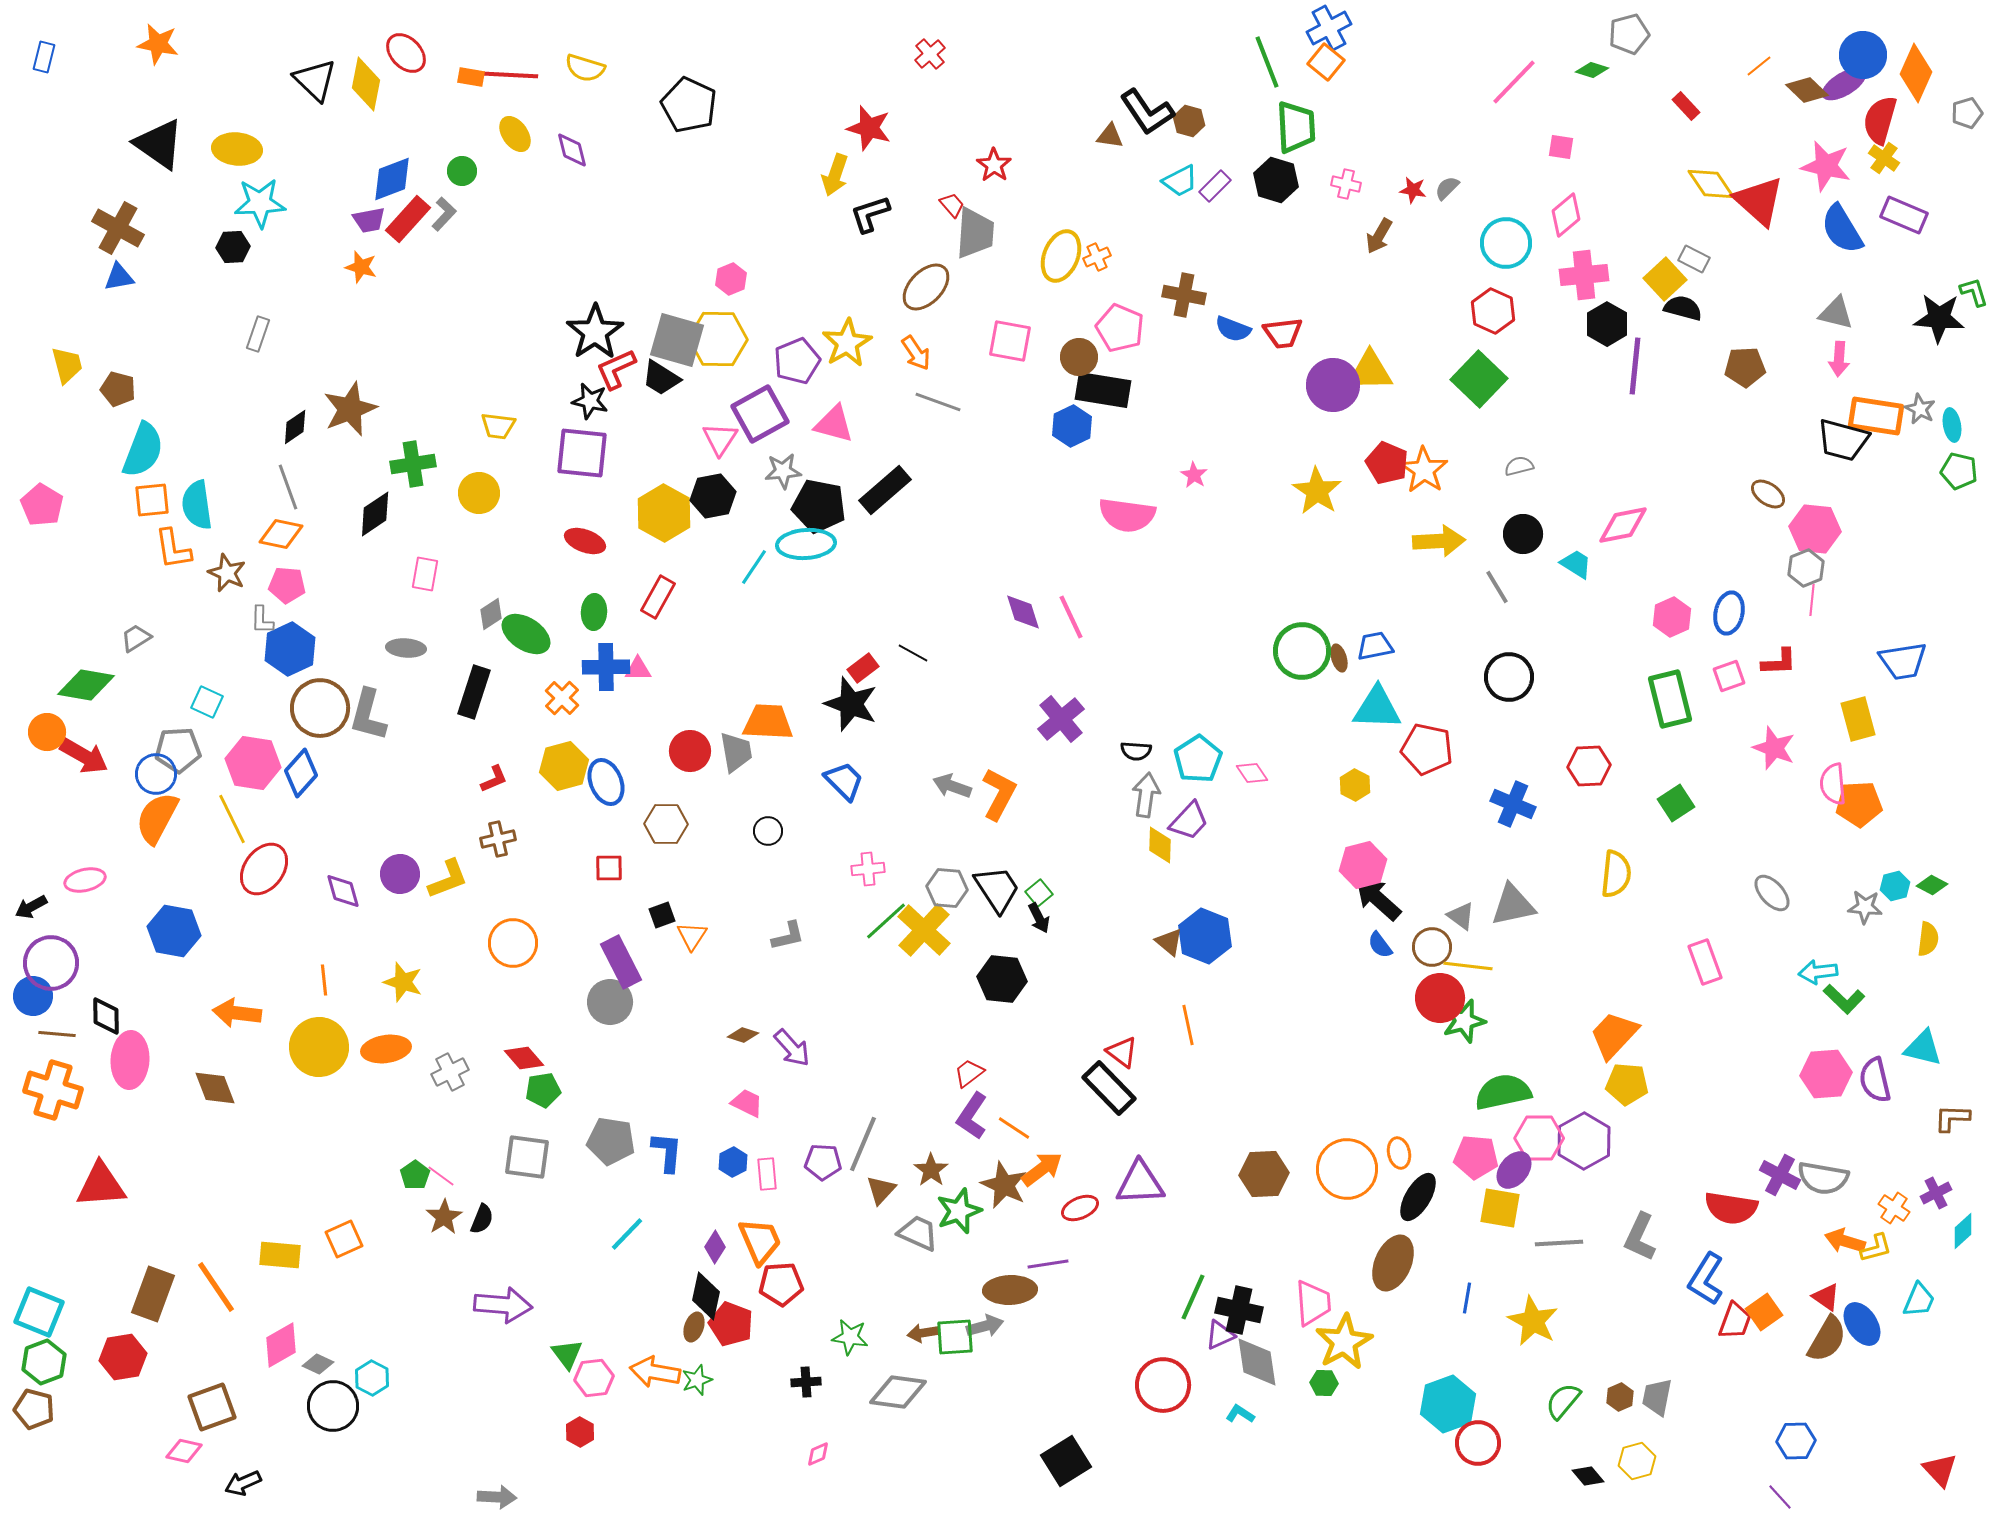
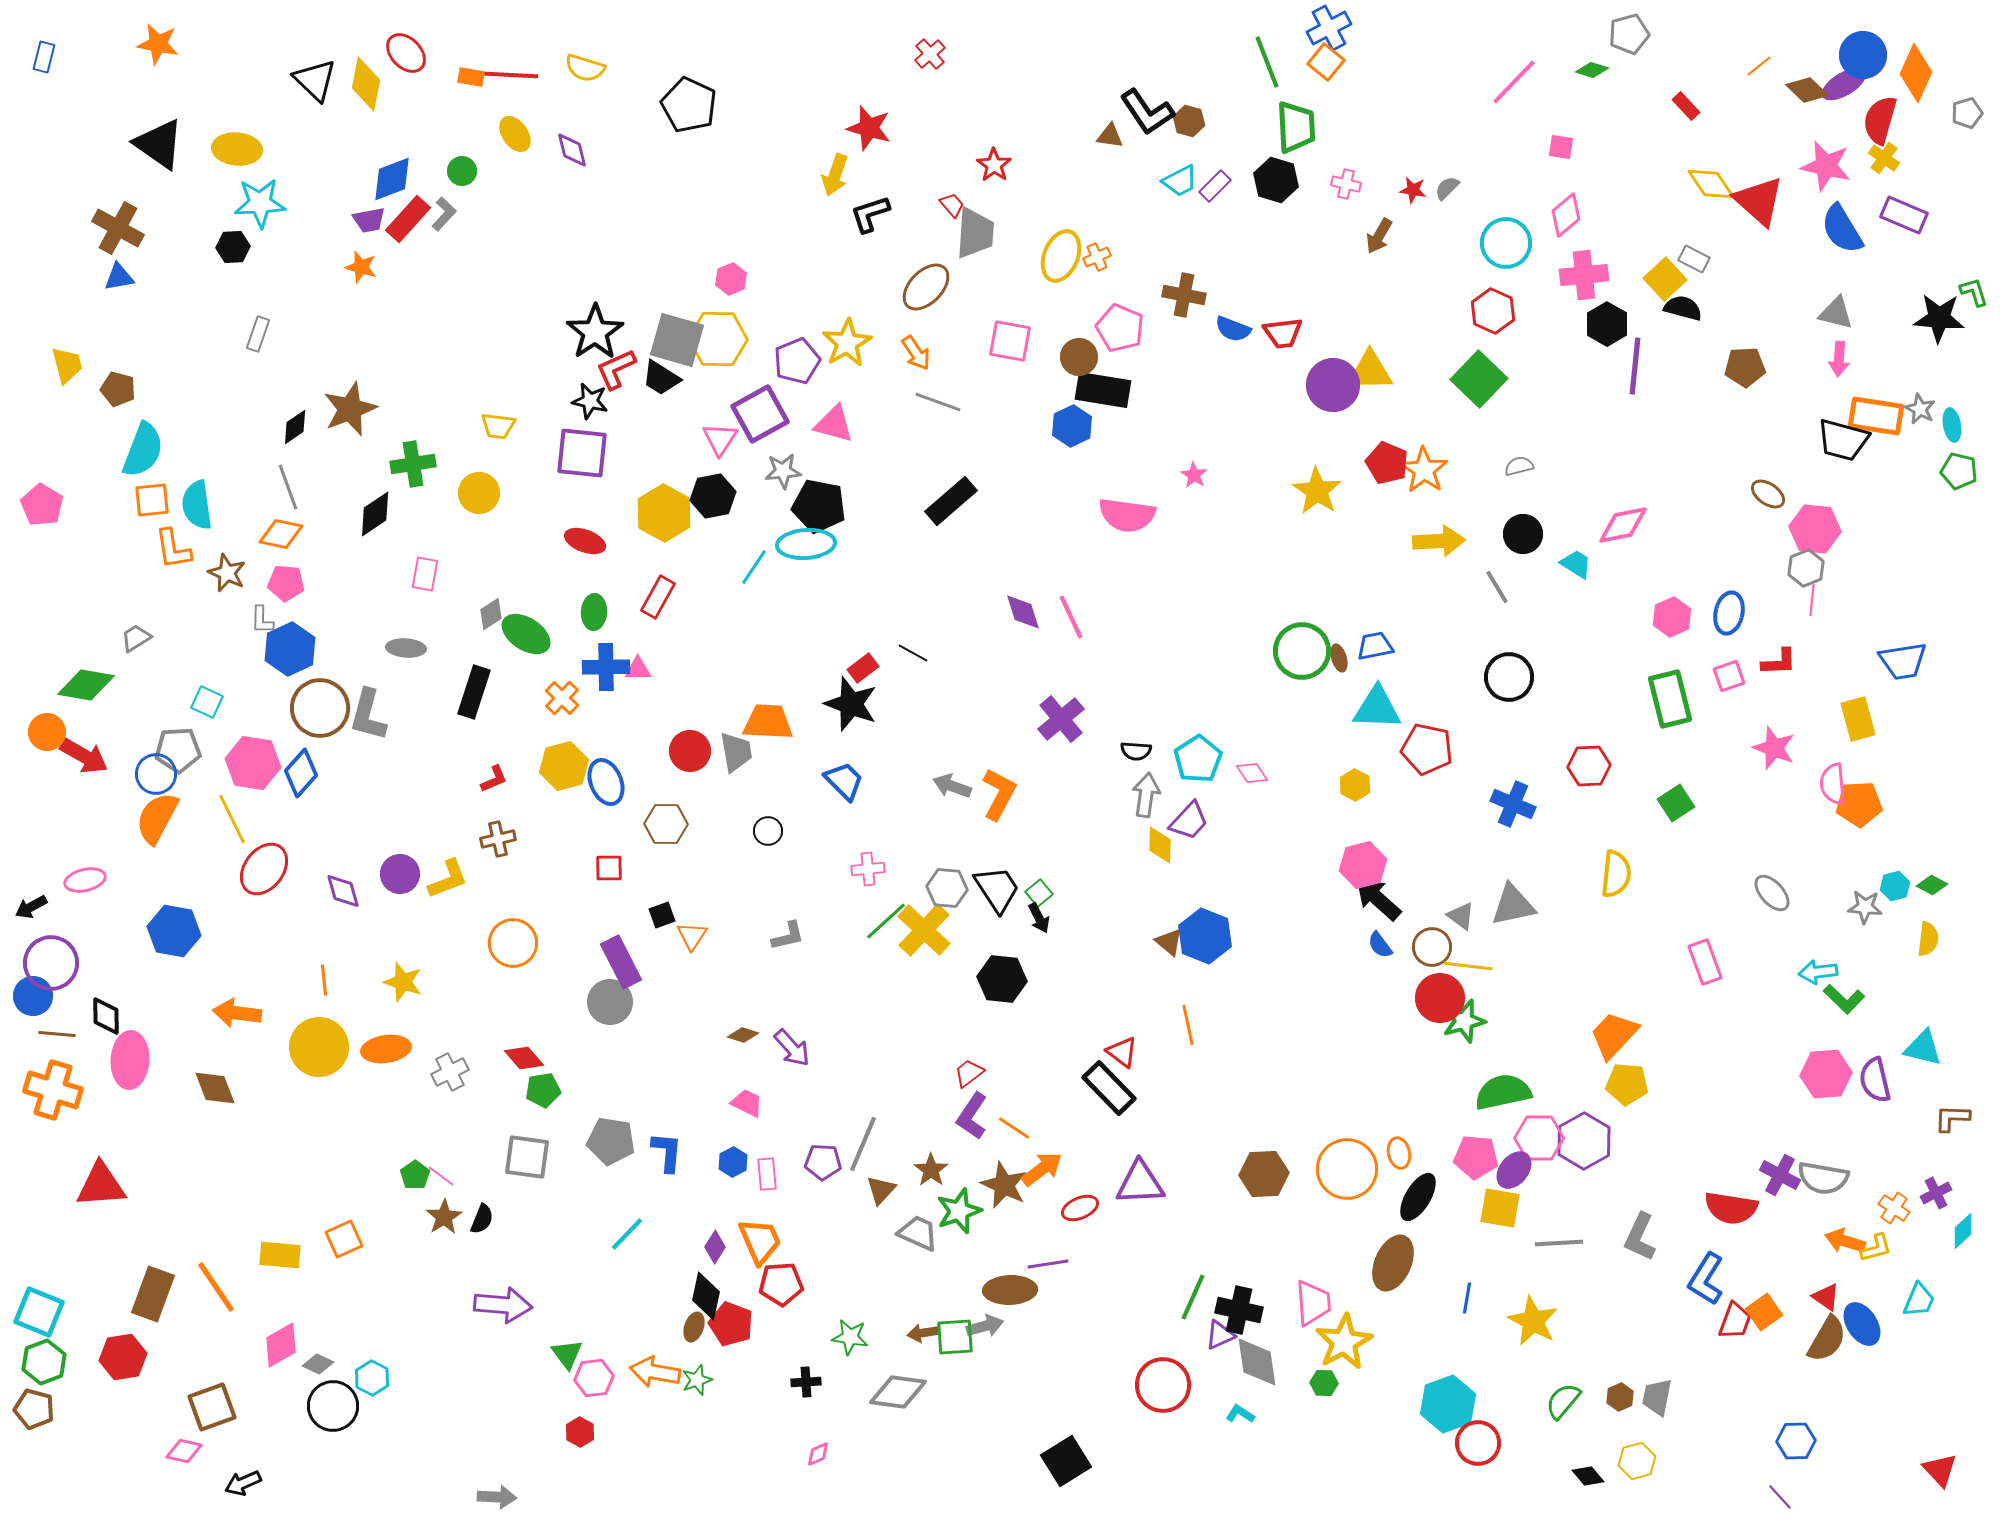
black rectangle at (885, 490): moved 66 px right, 11 px down
pink pentagon at (287, 585): moved 1 px left, 2 px up
